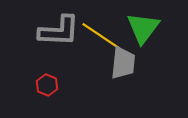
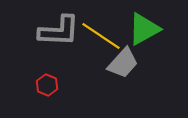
green triangle: moved 1 px right, 1 px down; rotated 24 degrees clockwise
gray trapezoid: rotated 36 degrees clockwise
